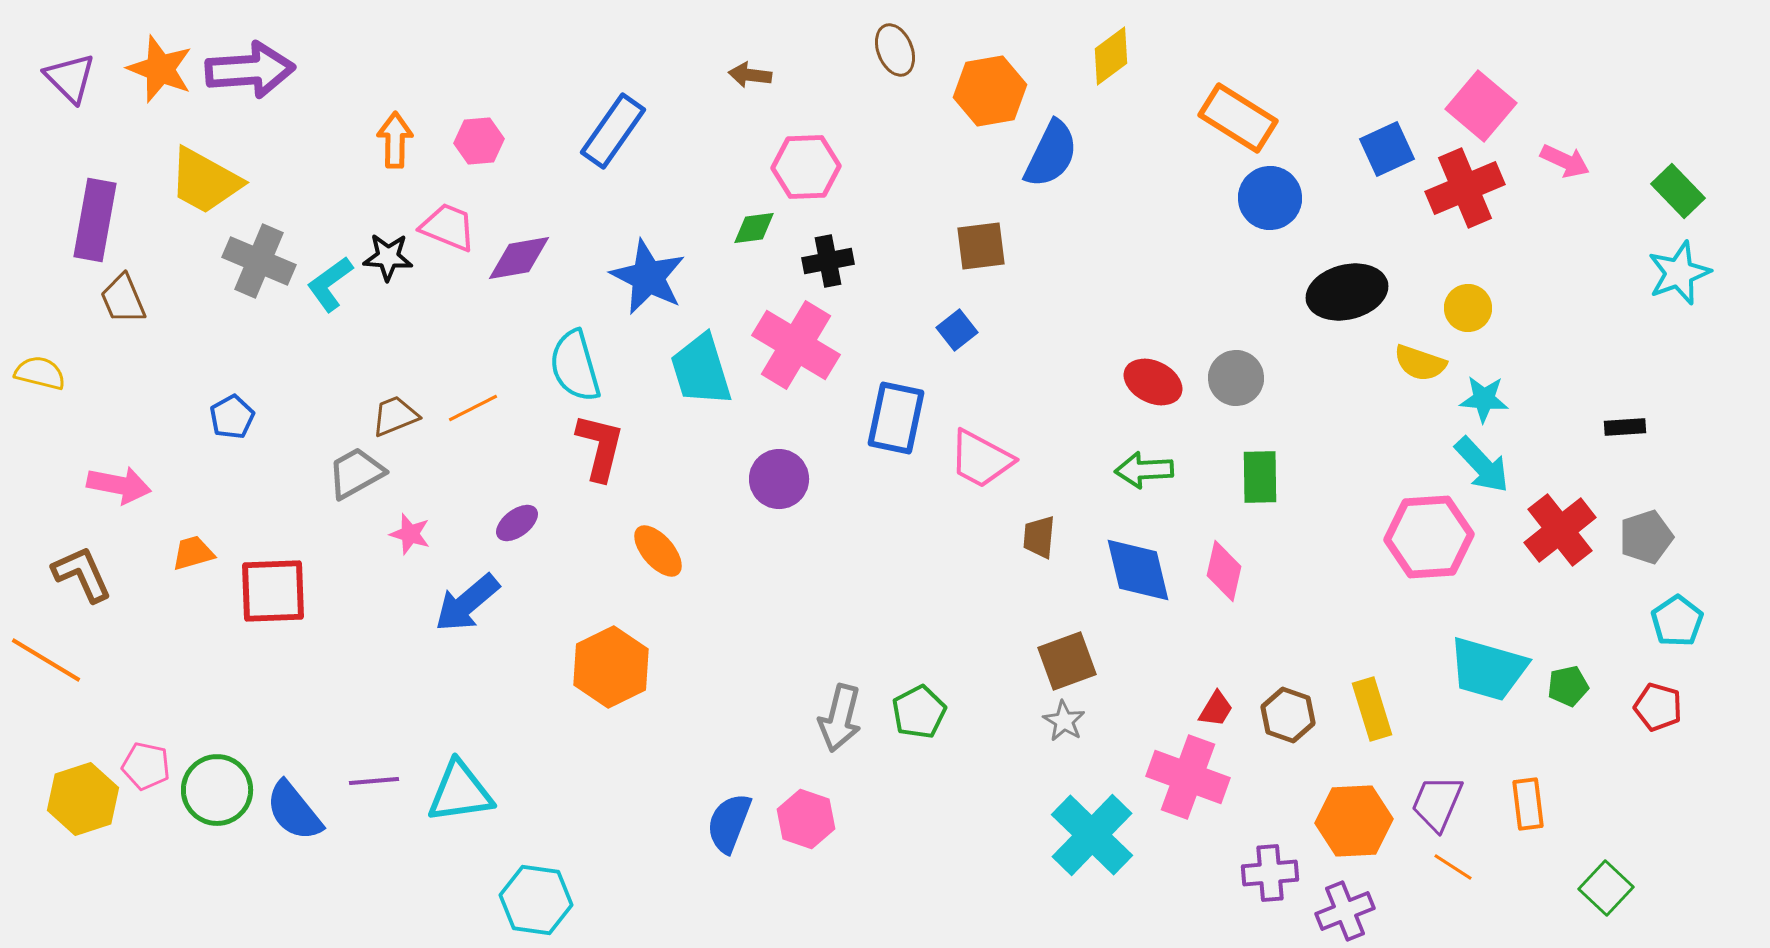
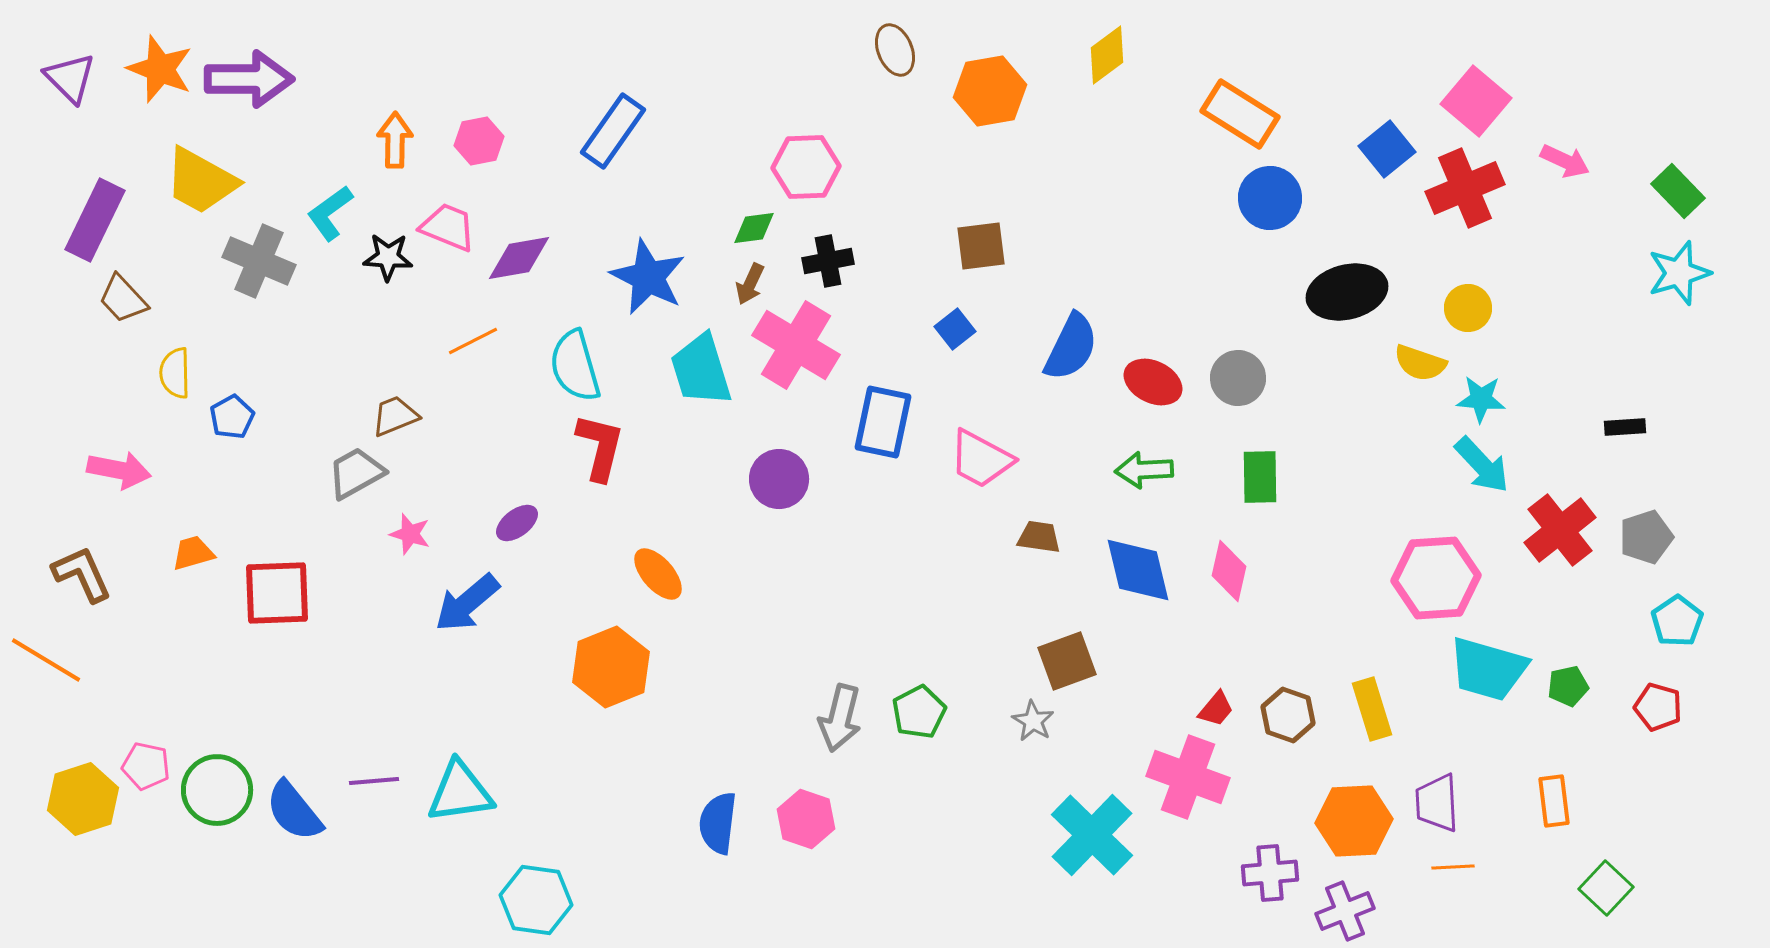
yellow diamond at (1111, 56): moved 4 px left, 1 px up
purple arrow at (250, 70): moved 1 px left, 9 px down; rotated 4 degrees clockwise
brown arrow at (750, 75): moved 209 px down; rotated 72 degrees counterclockwise
pink square at (1481, 106): moved 5 px left, 5 px up
orange rectangle at (1238, 118): moved 2 px right, 4 px up
pink hexagon at (479, 141): rotated 6 degrees counterclockwise
blue square at (1387, 149): rotated 14 degrees counterclockwise
blue semicircle at (1051, 154): moved 20 px right, 193 px down
yellow trapezoid at (205, 181): moved 4 px left
purple rectangle at (95, 220): rotated 16 degrees clockwise
cyan star at (1679, 273): rotated 4 degrees clockwise
cyan L-shape at (330, 284): moved 71 px up
brown trapezoid at (123, 299): rotated 20 degrees counterclockwise
blue square at (957, 330): moved 2 px left, 1 px up
yellow semicircle at (40, 373): moved 135 px right; rotated 105 degrees counterclockwise
gray circle at (1236, 378): moved 2 px right
cyan star at (1484, 399): moved 3 px left
orange line at (473, 408): moved 67 px up
blue rectangle at (896, 418): moved 13 px left, 4 px down
pink arrow at (119, 485): moved 15 px up
brown trapezoid at (1039, 537): rotated 93 degrees clockwise
pink hexagon at (1429, 537): moved 7 px right, 41 px down
orange ellipse at (658, 551): moved 23 px down
pink diamond at (1224, 571): moved 5 px right
red square at (273, 591): moved 4 px right, 2 px down
orange hexagon at (611, 667): rotated 4 degrees clockwise
red trapezoid at (1216, 709): rotated 9 degrees clockwise
gray star at (1064, 721): moved 31 px left
purple trapezoid at (1437, 803): rotated 26 degrees counterclockwise
orange rectangle at (1528, 804): moved 26 px right, 3 px up
blue semicircle at (729, 823): moved 11 px left; rotated 14 degrees counterclockwise
orange line at (1453, 867): rotated 36 degrees counterclockwise
